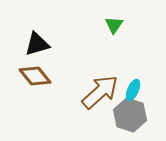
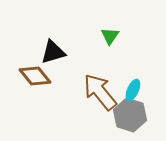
green triangle: moved 4 px left, 11 px down
black triangle: moved 16 px right, 8 px down
brown arrow: rotated 87 degrees counterclockwise
